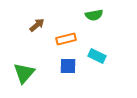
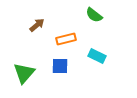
green semicircle: rotated 48 degrees clockwise
blue square: moved 8 px left
